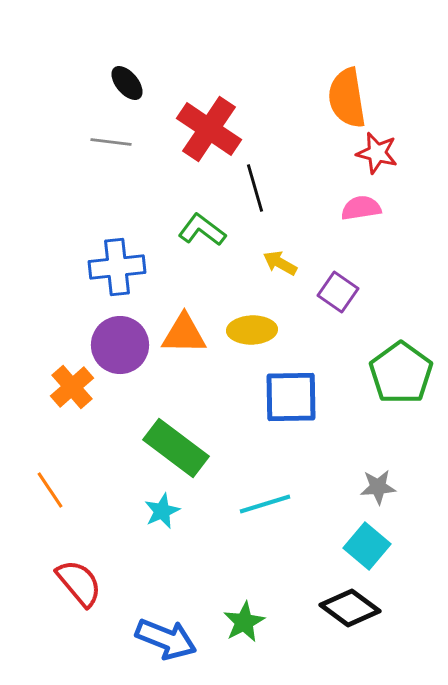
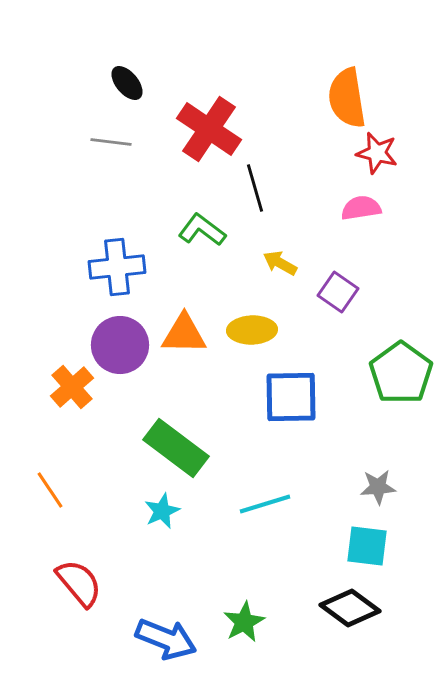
cyan square: rotated 33 degrees counterclockwise
